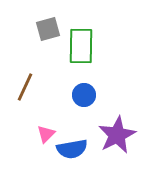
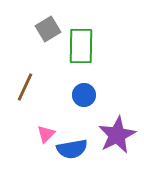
gray square: rotated 15 degrees counterclockwise
